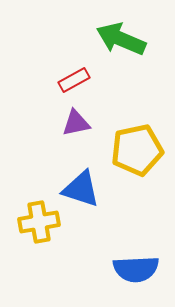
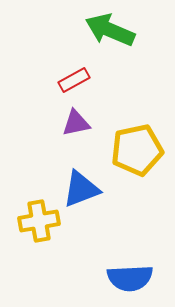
green arrow: moved 11 px left, 9 px up
blue triangle: rotated 39 degrees counterclockwise
yellow cross: moved 1 px up
blue semicircle: moved 6 px left, 9 px down
